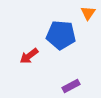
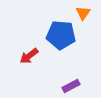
orange triangle: moved 5 px left
